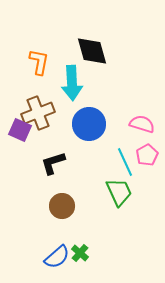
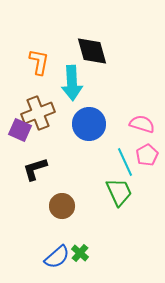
black L-shape: moved 18 px left, 6 px down
